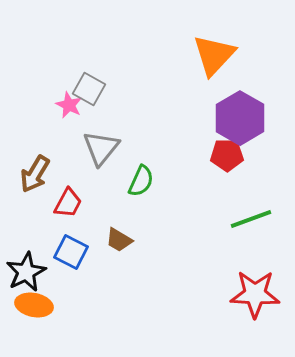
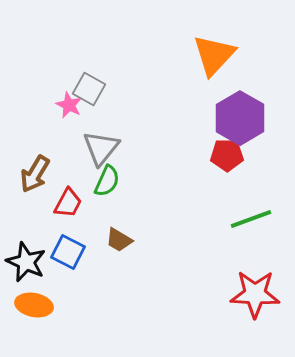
green semicircle: moved 34 px left
blue square: moved 3 px left
black star: moved 10 px up; rotated 21 degrees counterclockwise
